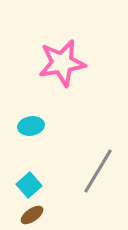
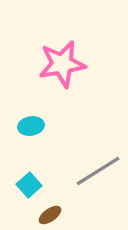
pink star: moved 1 px down
gray line: rotated 27 degrees clockwise
brown ellipse: moved 18 px right
